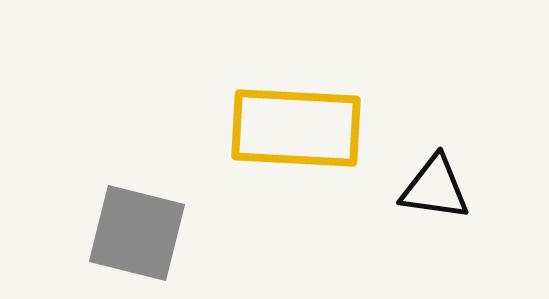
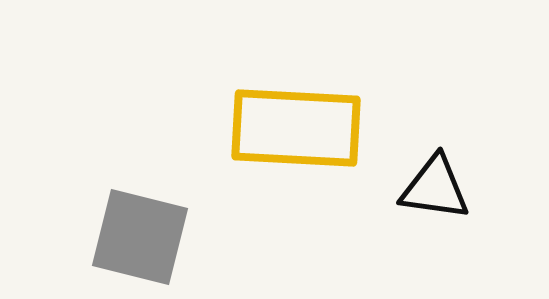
gray square: moved 3 px right, 4 px down
